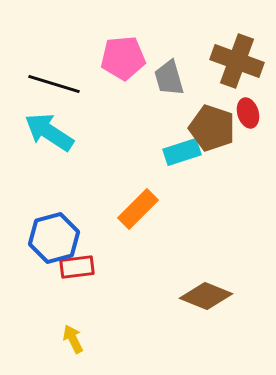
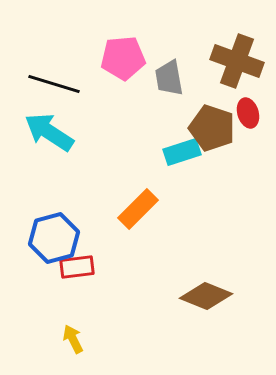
gray trapezoid: rotated 6 degrees clockwise
